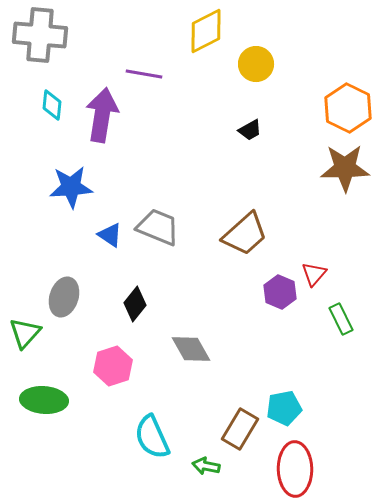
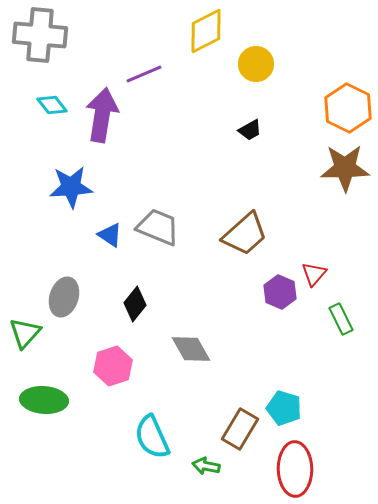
purple line: rotated 33 degrees counterclockwise
cyan diamond: rotated 44 degrees counterclockwise
cyan pentagon: rotated 28 degrees clockwise
